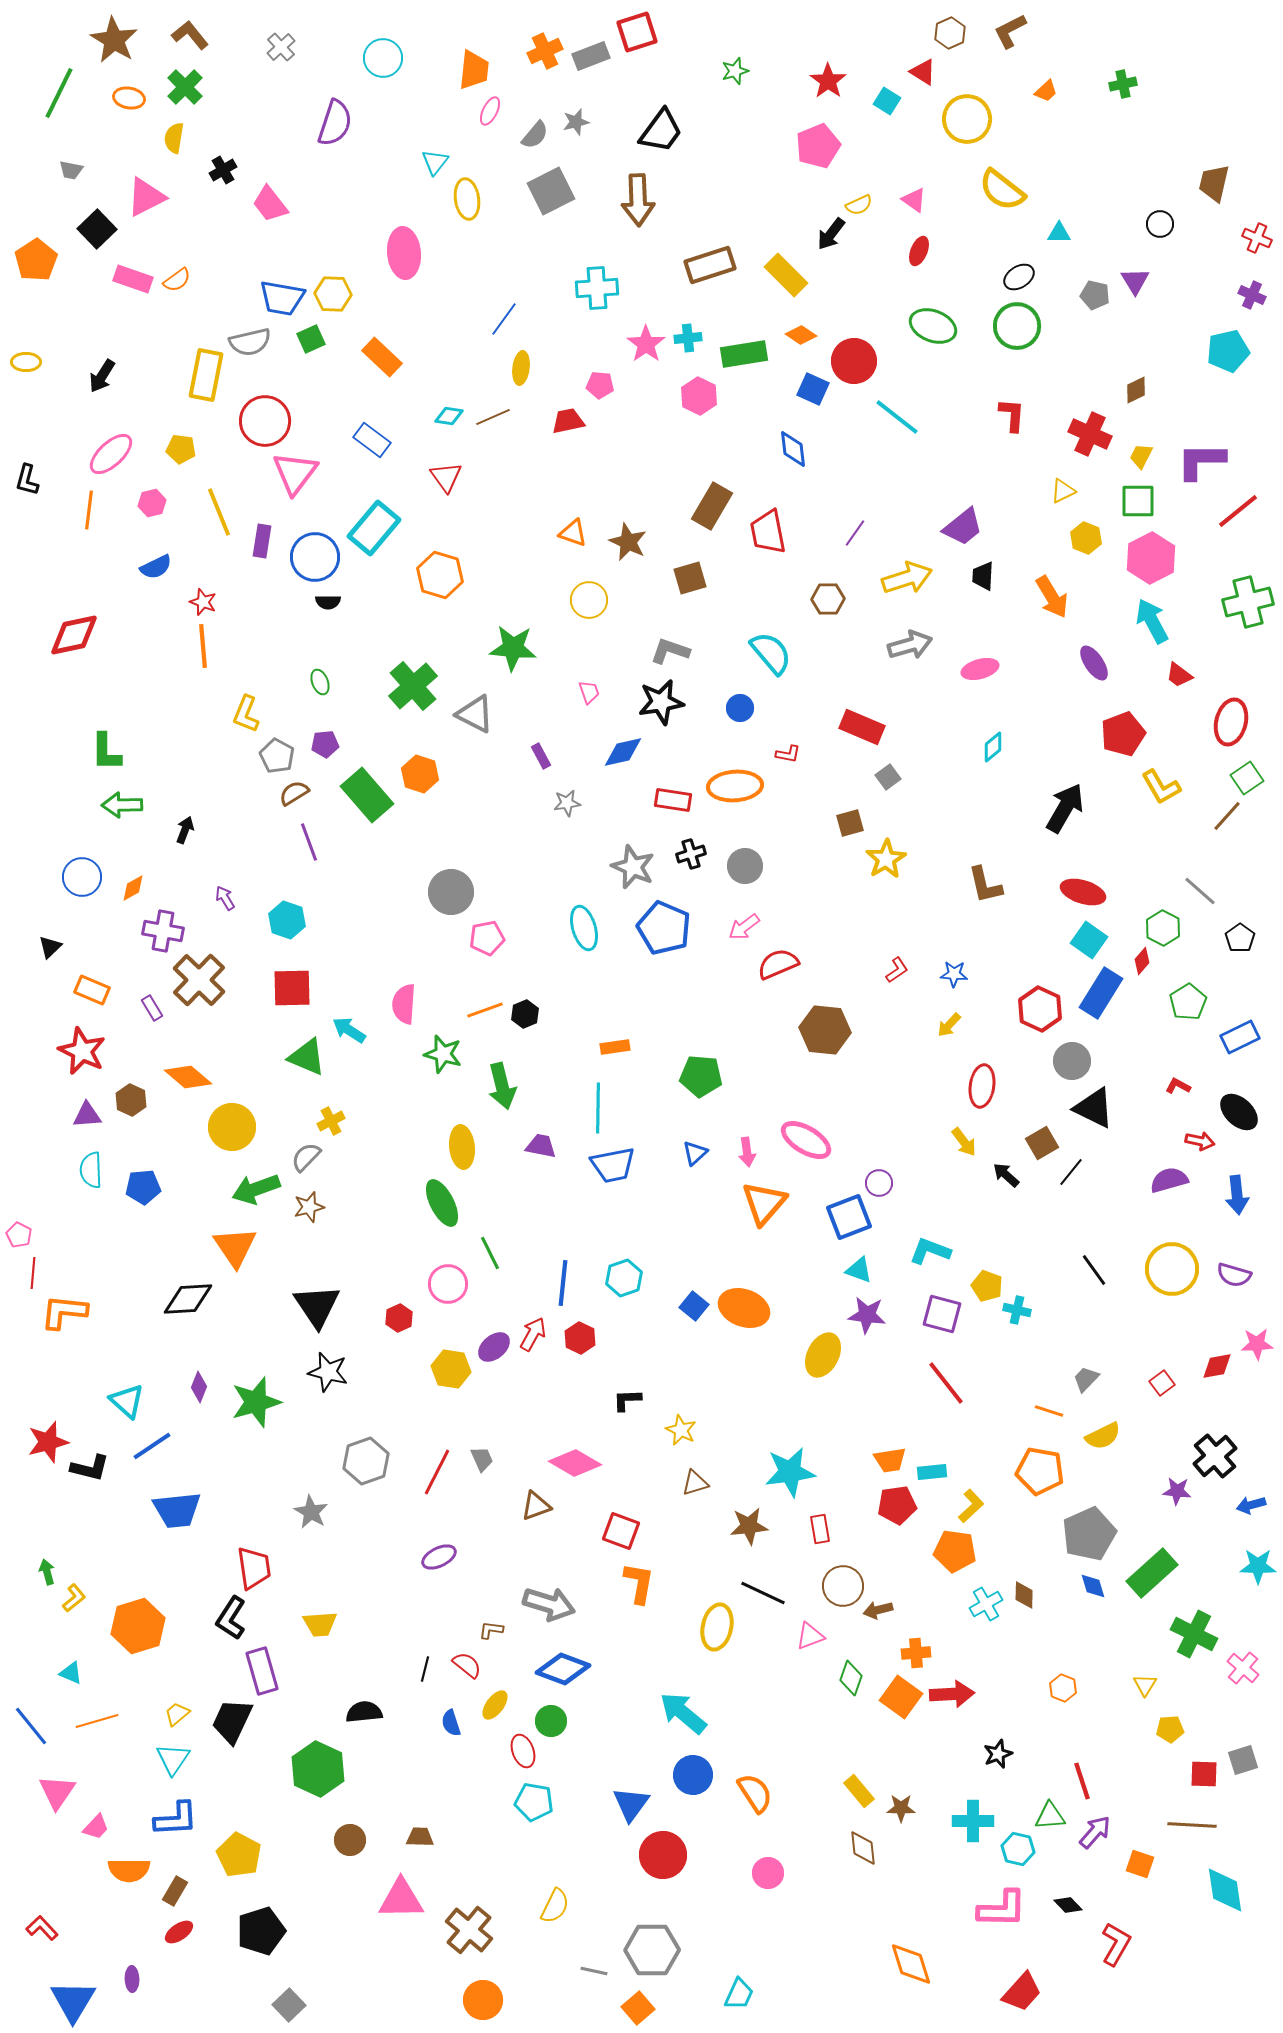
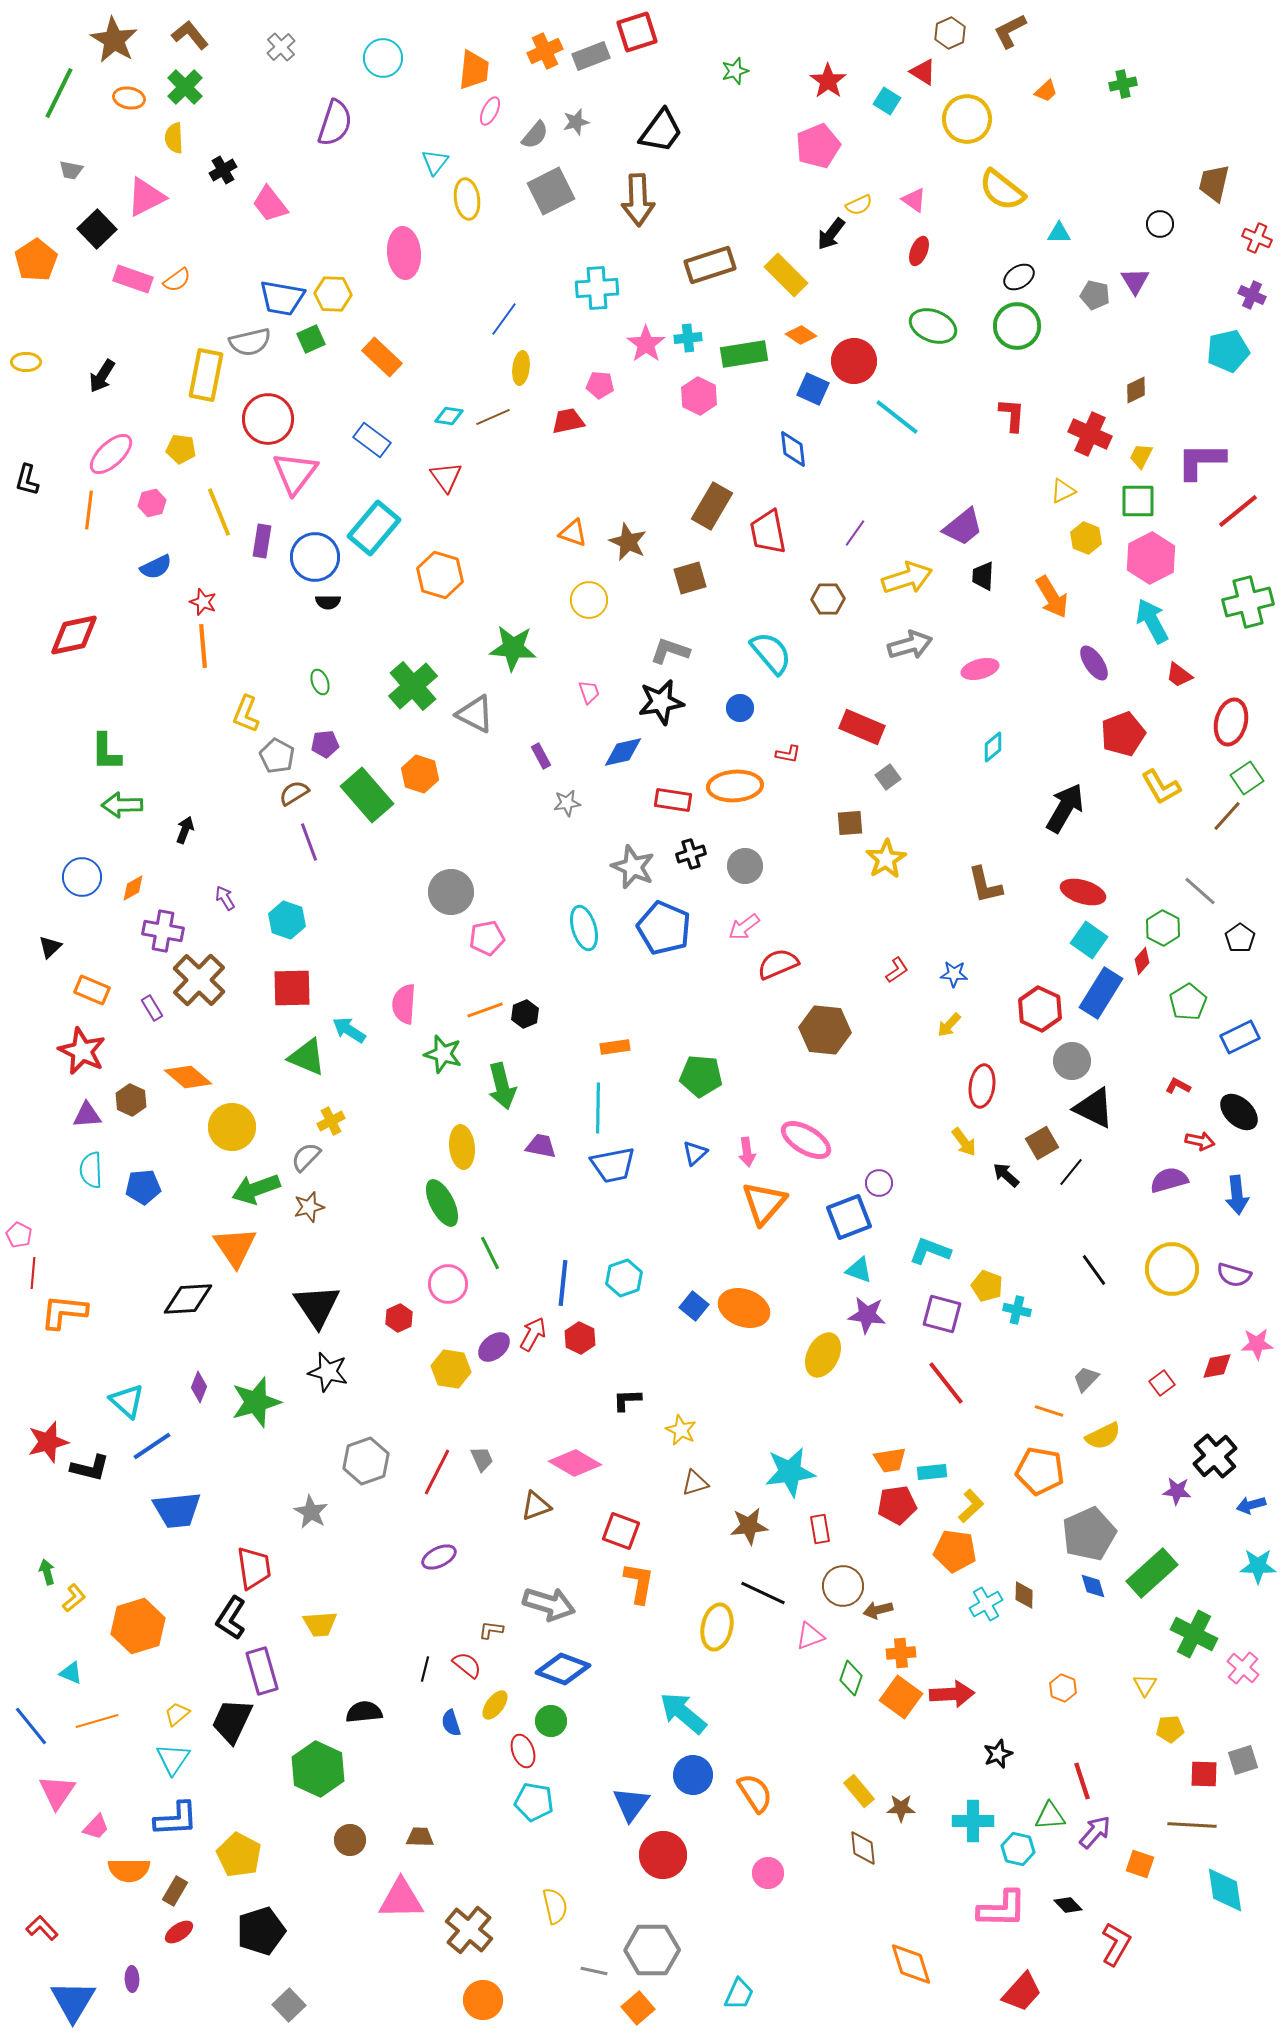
yellow semicircle at (174, 138): rotated 12 degrees counterclockwise
red circle at (265, 421): moved 3 px right, 2 px up
brown square at (850, 823): rotated 12 degrees clockwise
orange cross at (916, 1653): moved 15 px left
yellow semicircle at (555, 1906): rotated 39 degrees counterclockwise
